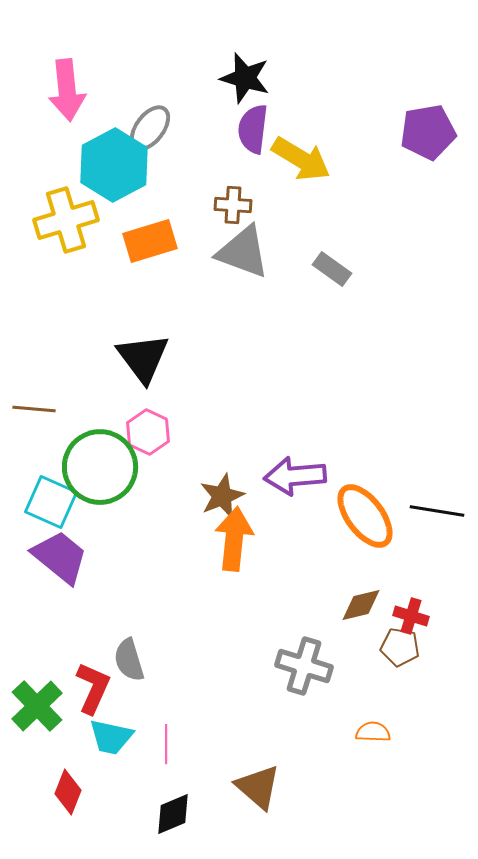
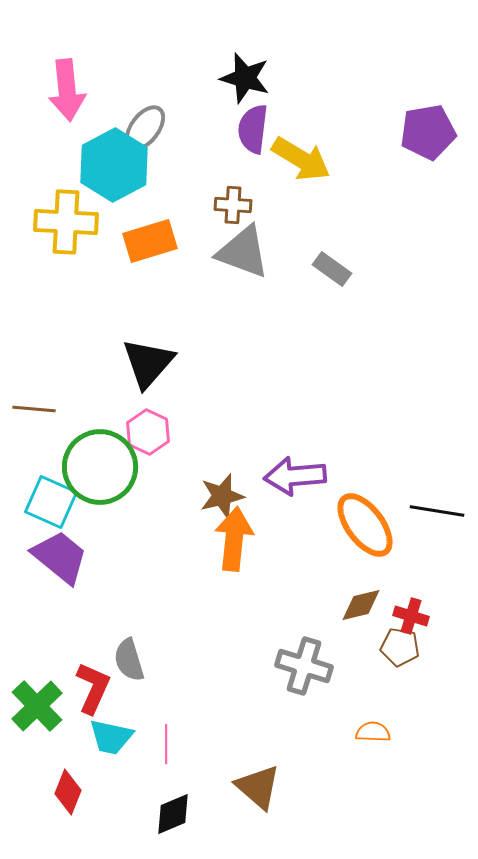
gray ellipse: moved 5 px left
yellow cross: moved 2 px down; rotated 20 degrees clockwise
black triangle: moved 5 px right, 5 px down; rotated 18 degrees clockwise
brown star: rotated 9 degrees clockwise
orange ellipse: moved 9 px down
